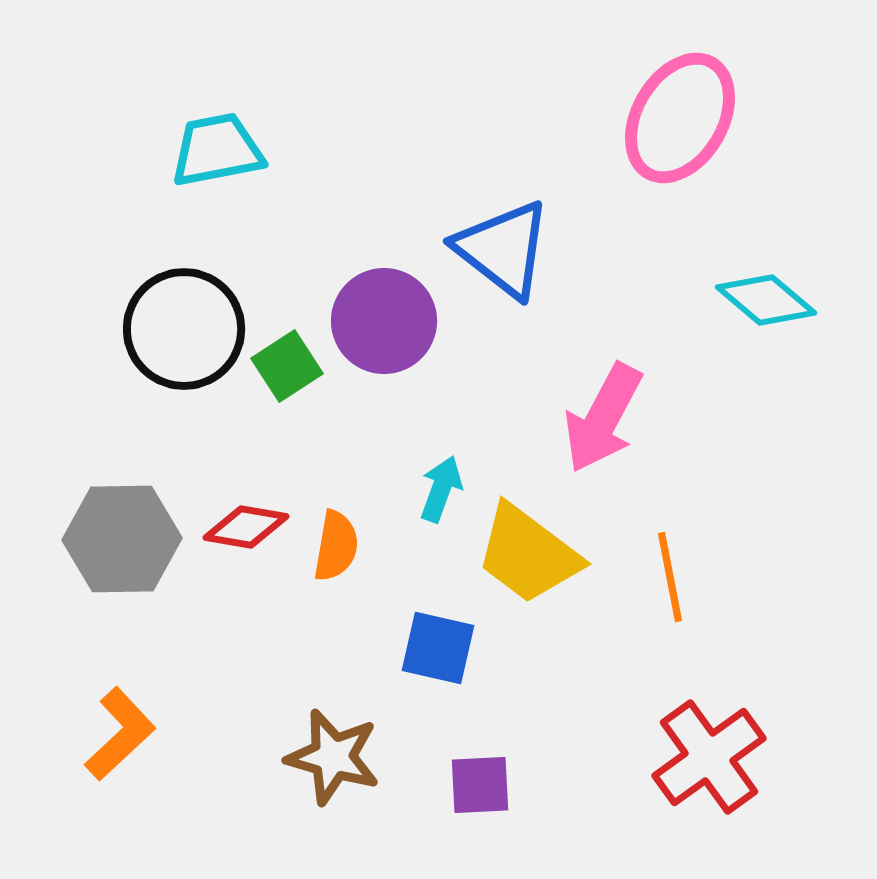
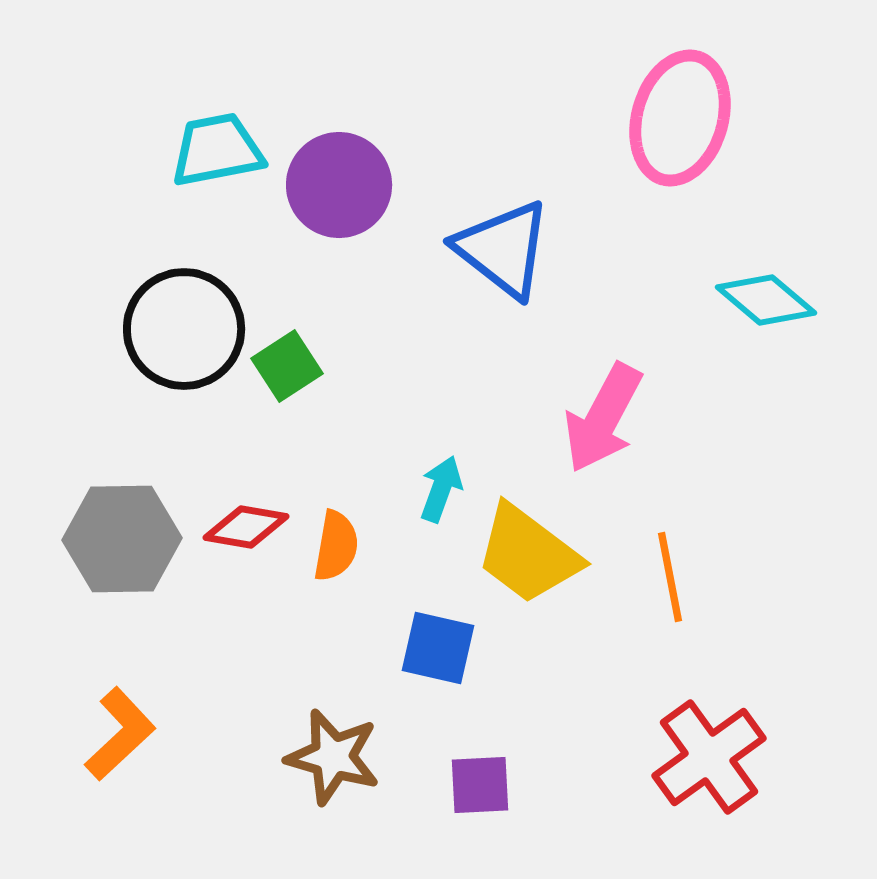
pink ellipse: rotated 14 degrees counterclockwise
purple circle: moved 45 px left, 136 px up
